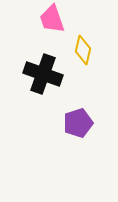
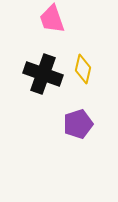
yellow diamond: moved 19 px down
purple pentagon: moved 1 px down
